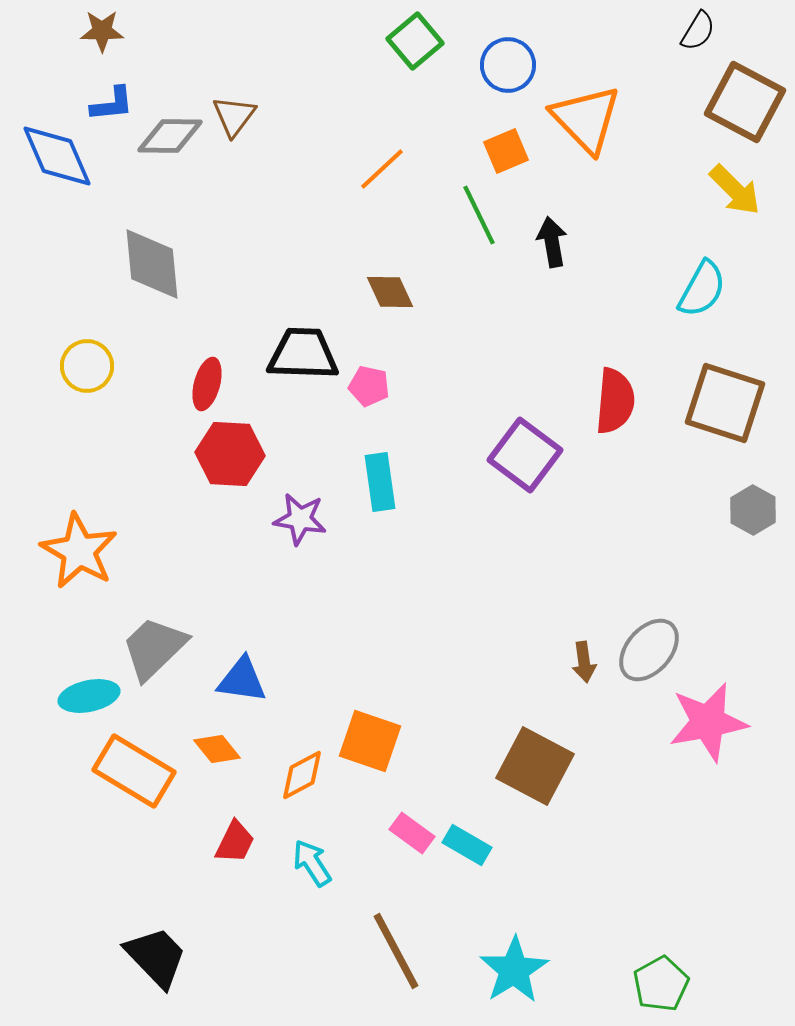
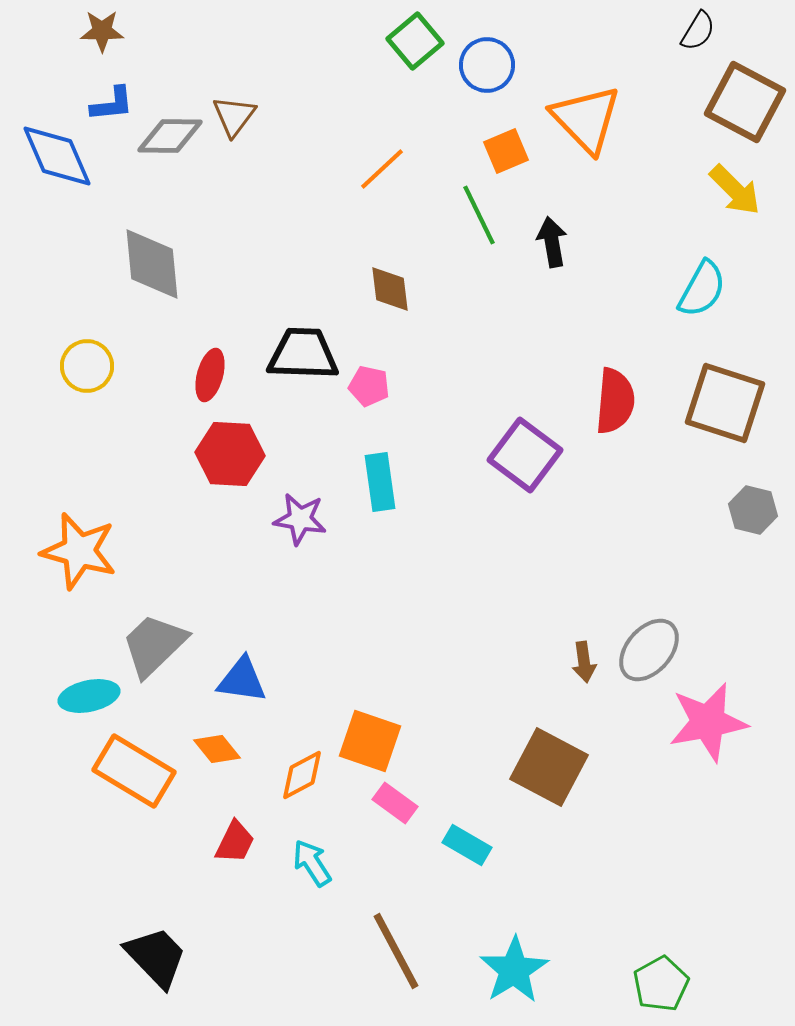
blue circle at (508, 65): moved 21 px left
brown diamond at (390, 292): moved 3 px up; rotated 18 degrees clockwise
red ellipse at (207, 384): moved 3 px right, 9 px up
gray hexagon at (753, 510): rotated 15 degrees counterclockwise
orange star at (79, 551): rotated 14 degrees counterclockwise
gray trapezoid at (154, 648): moved 3 px up
brown square at (535, 766): moved 14 px right, 1 px down
pink rectangle at (412, 833): moved 17 px left, 30 px up
